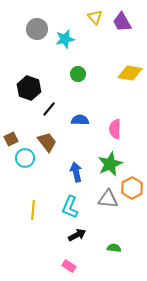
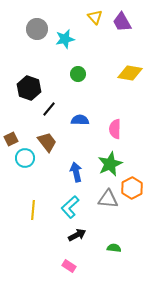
cyan L-shape: rotated 25 degrees clockwise
